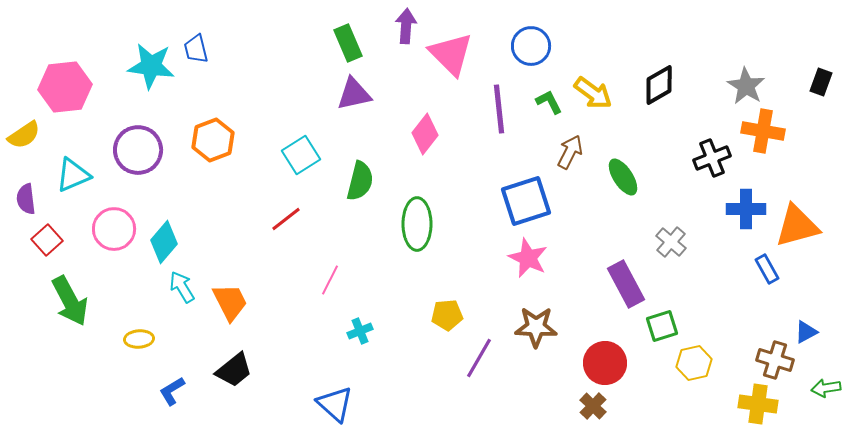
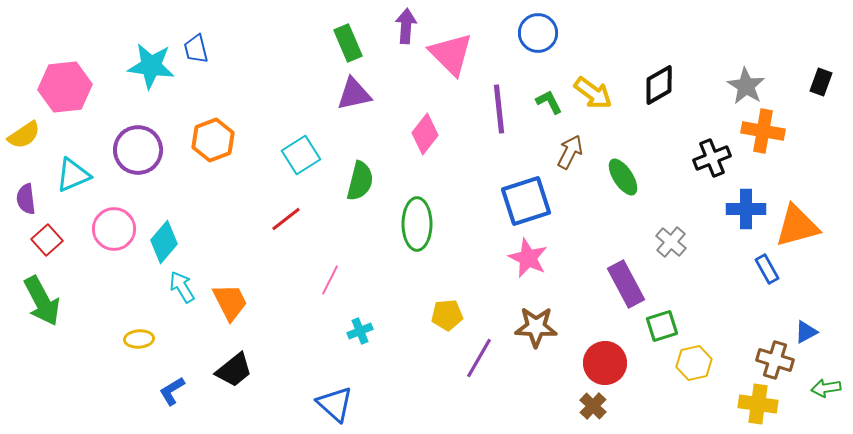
blue circle at (531, 46): moved 7 px right, 13 px up
green arrow at (70, 301): moved 28 px left
